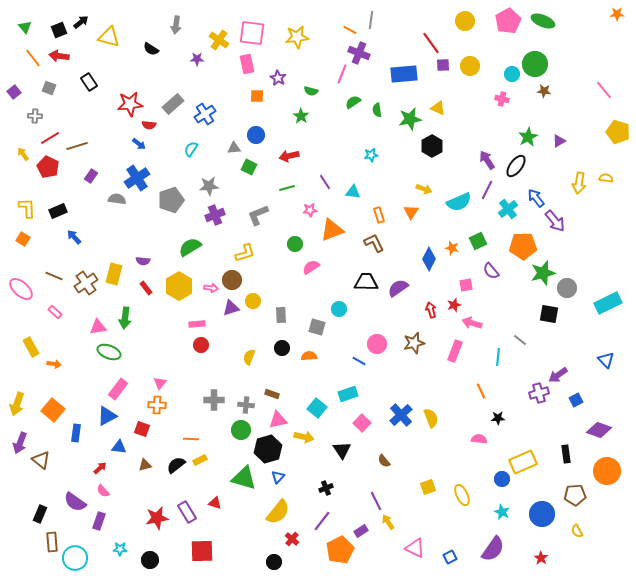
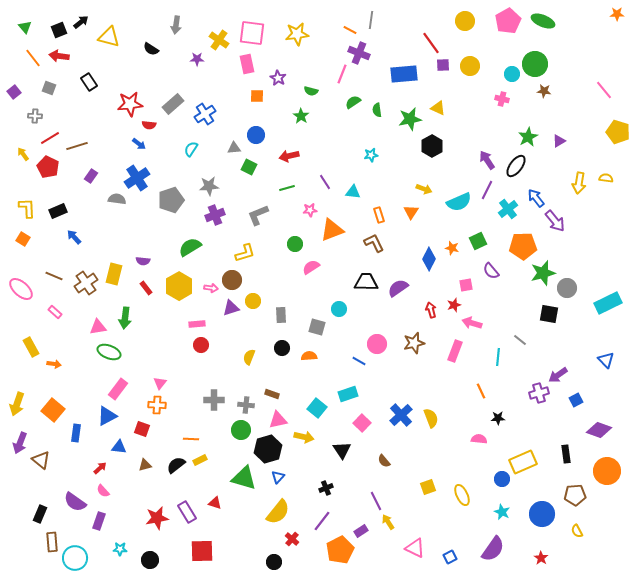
yellow star at (297, 37): moved 3 px up
